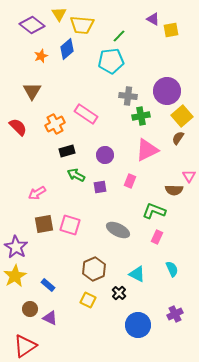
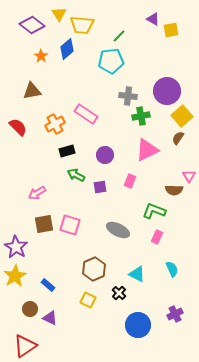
orange star at (41, 56): rotated 16 degrees counterclockwise
brown triangle at (32, 91): rotated 48 degrees clockwise
